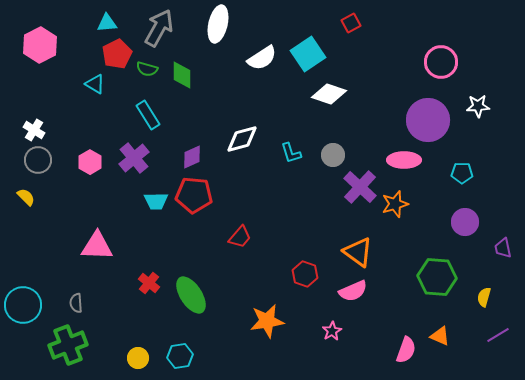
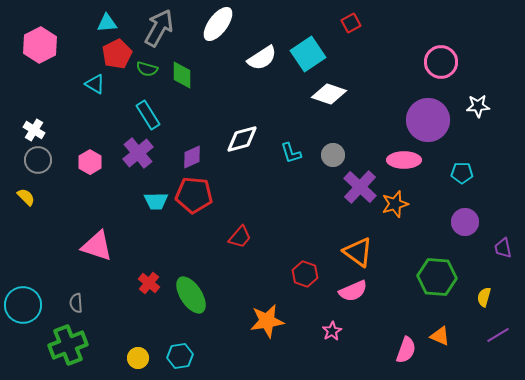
white ellipse at (218, 24): rotated 24 degrees clockwise
purple cross at (134, 158): moved 4 px right, 5 px up
pink triangle at (97, 246): rotated 16 degrees clockwise
